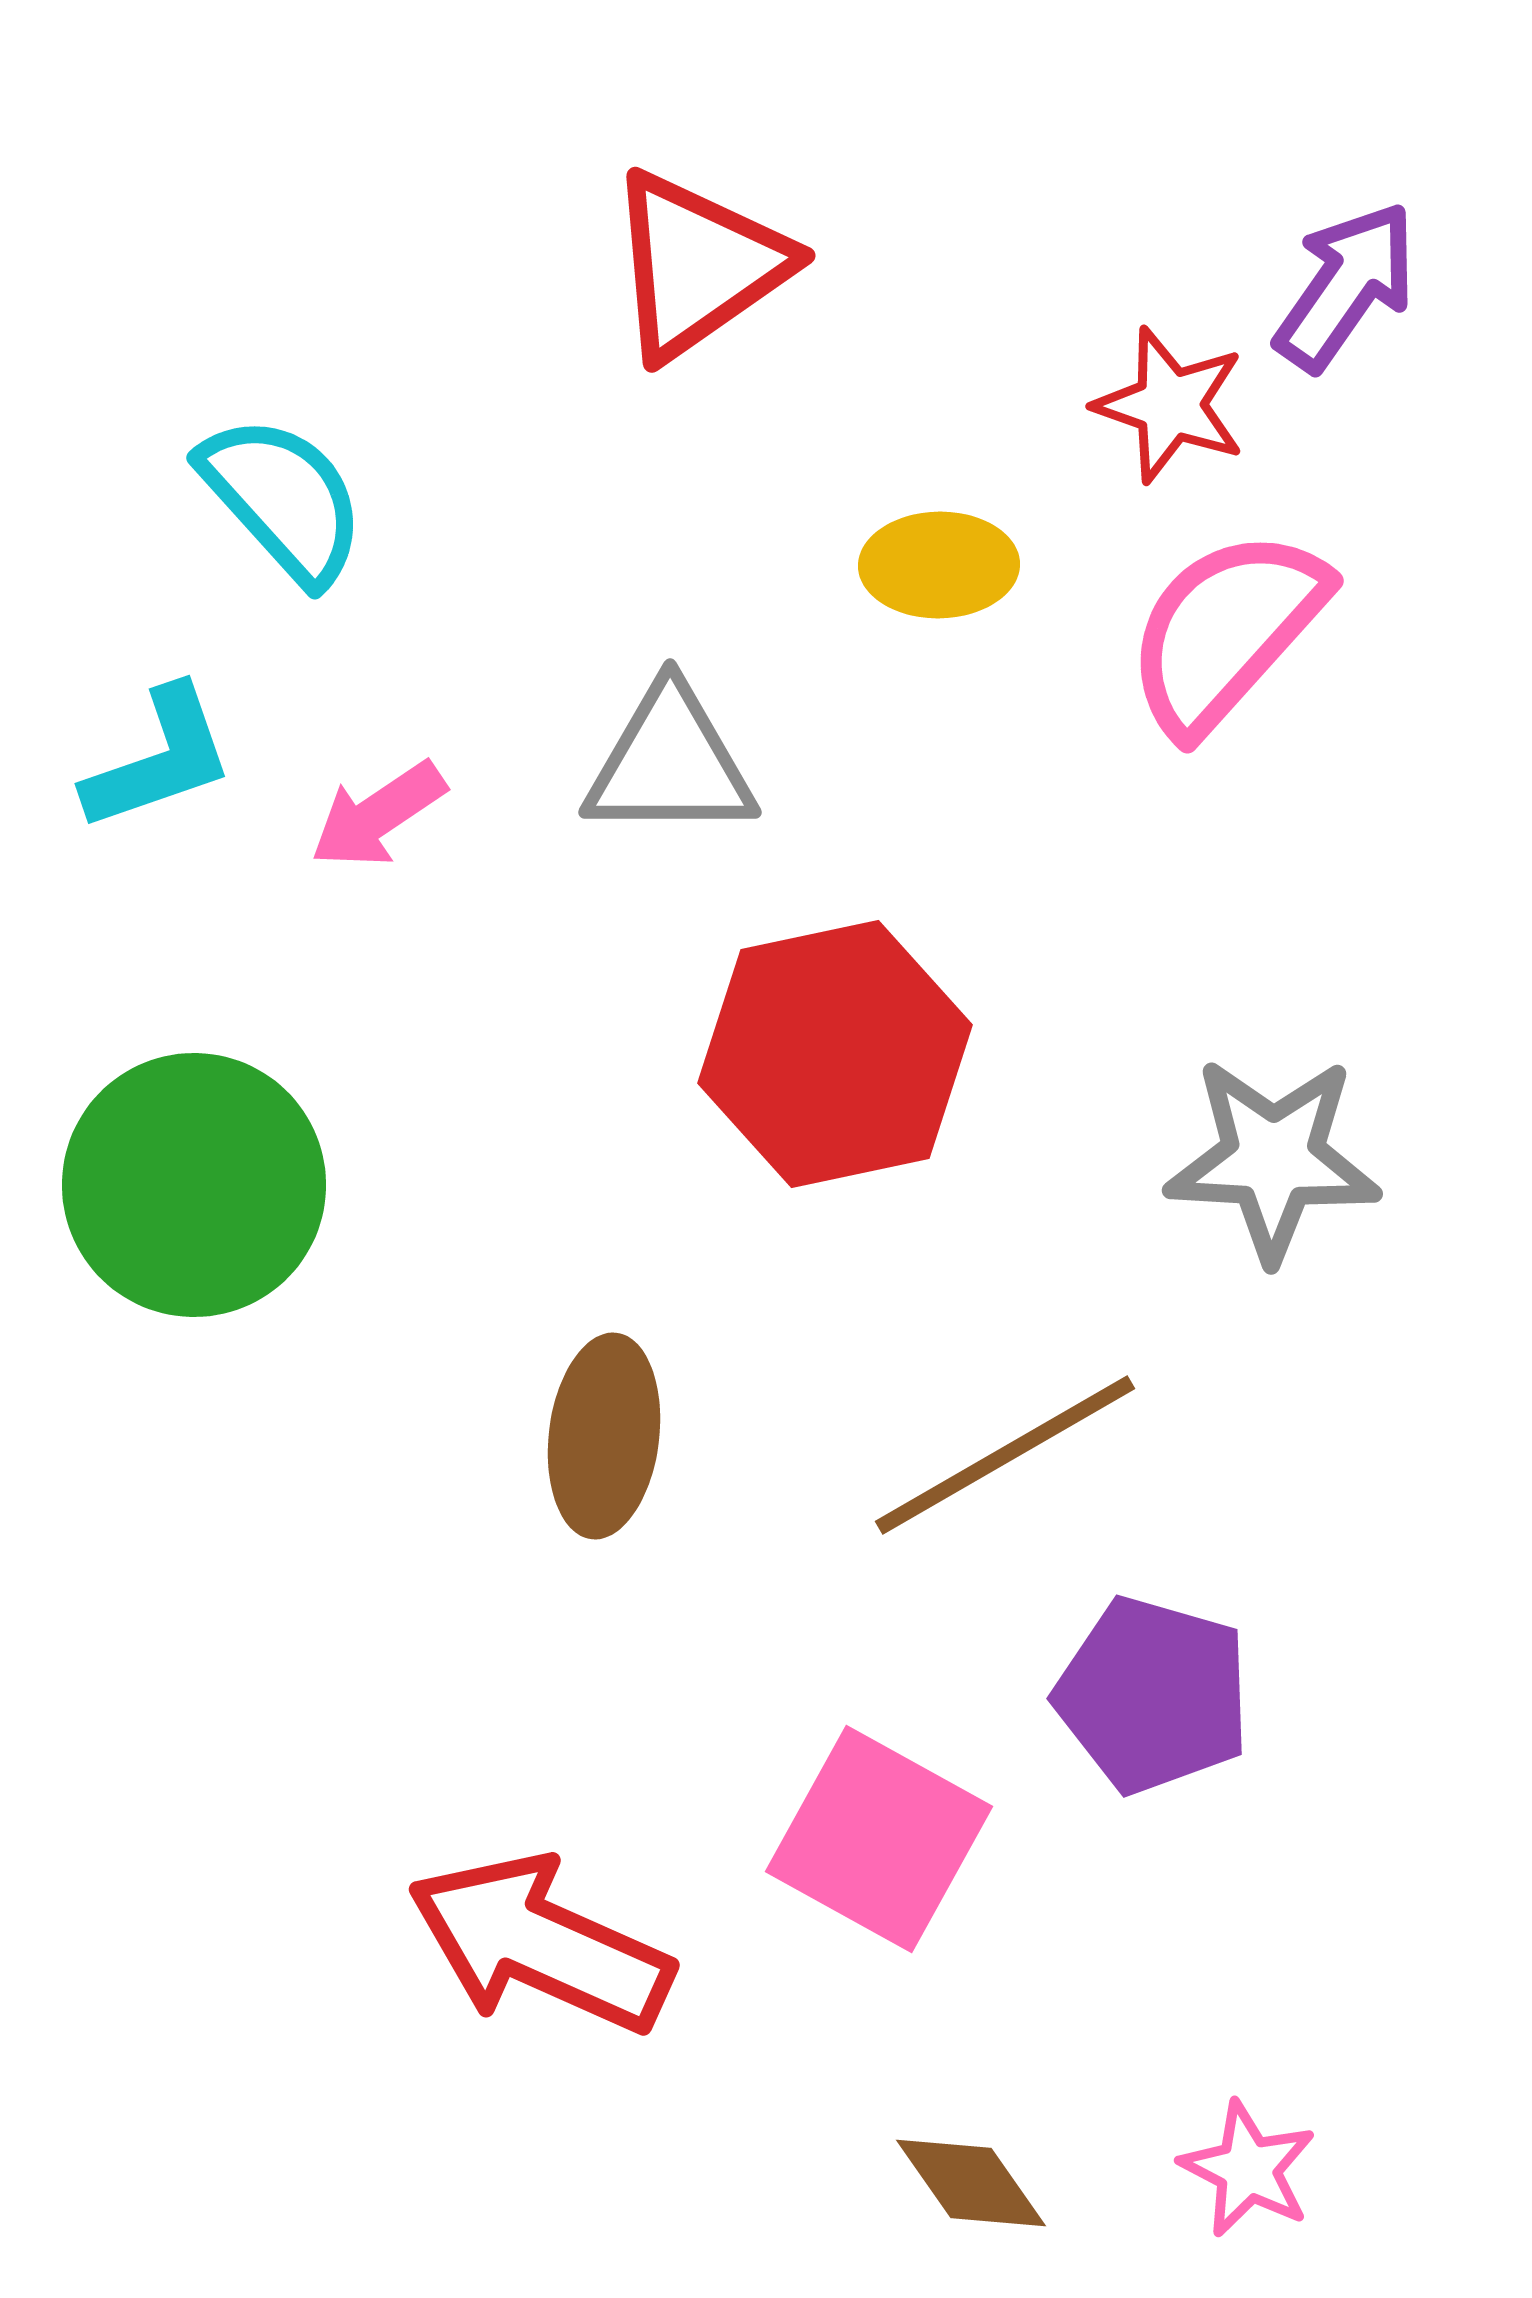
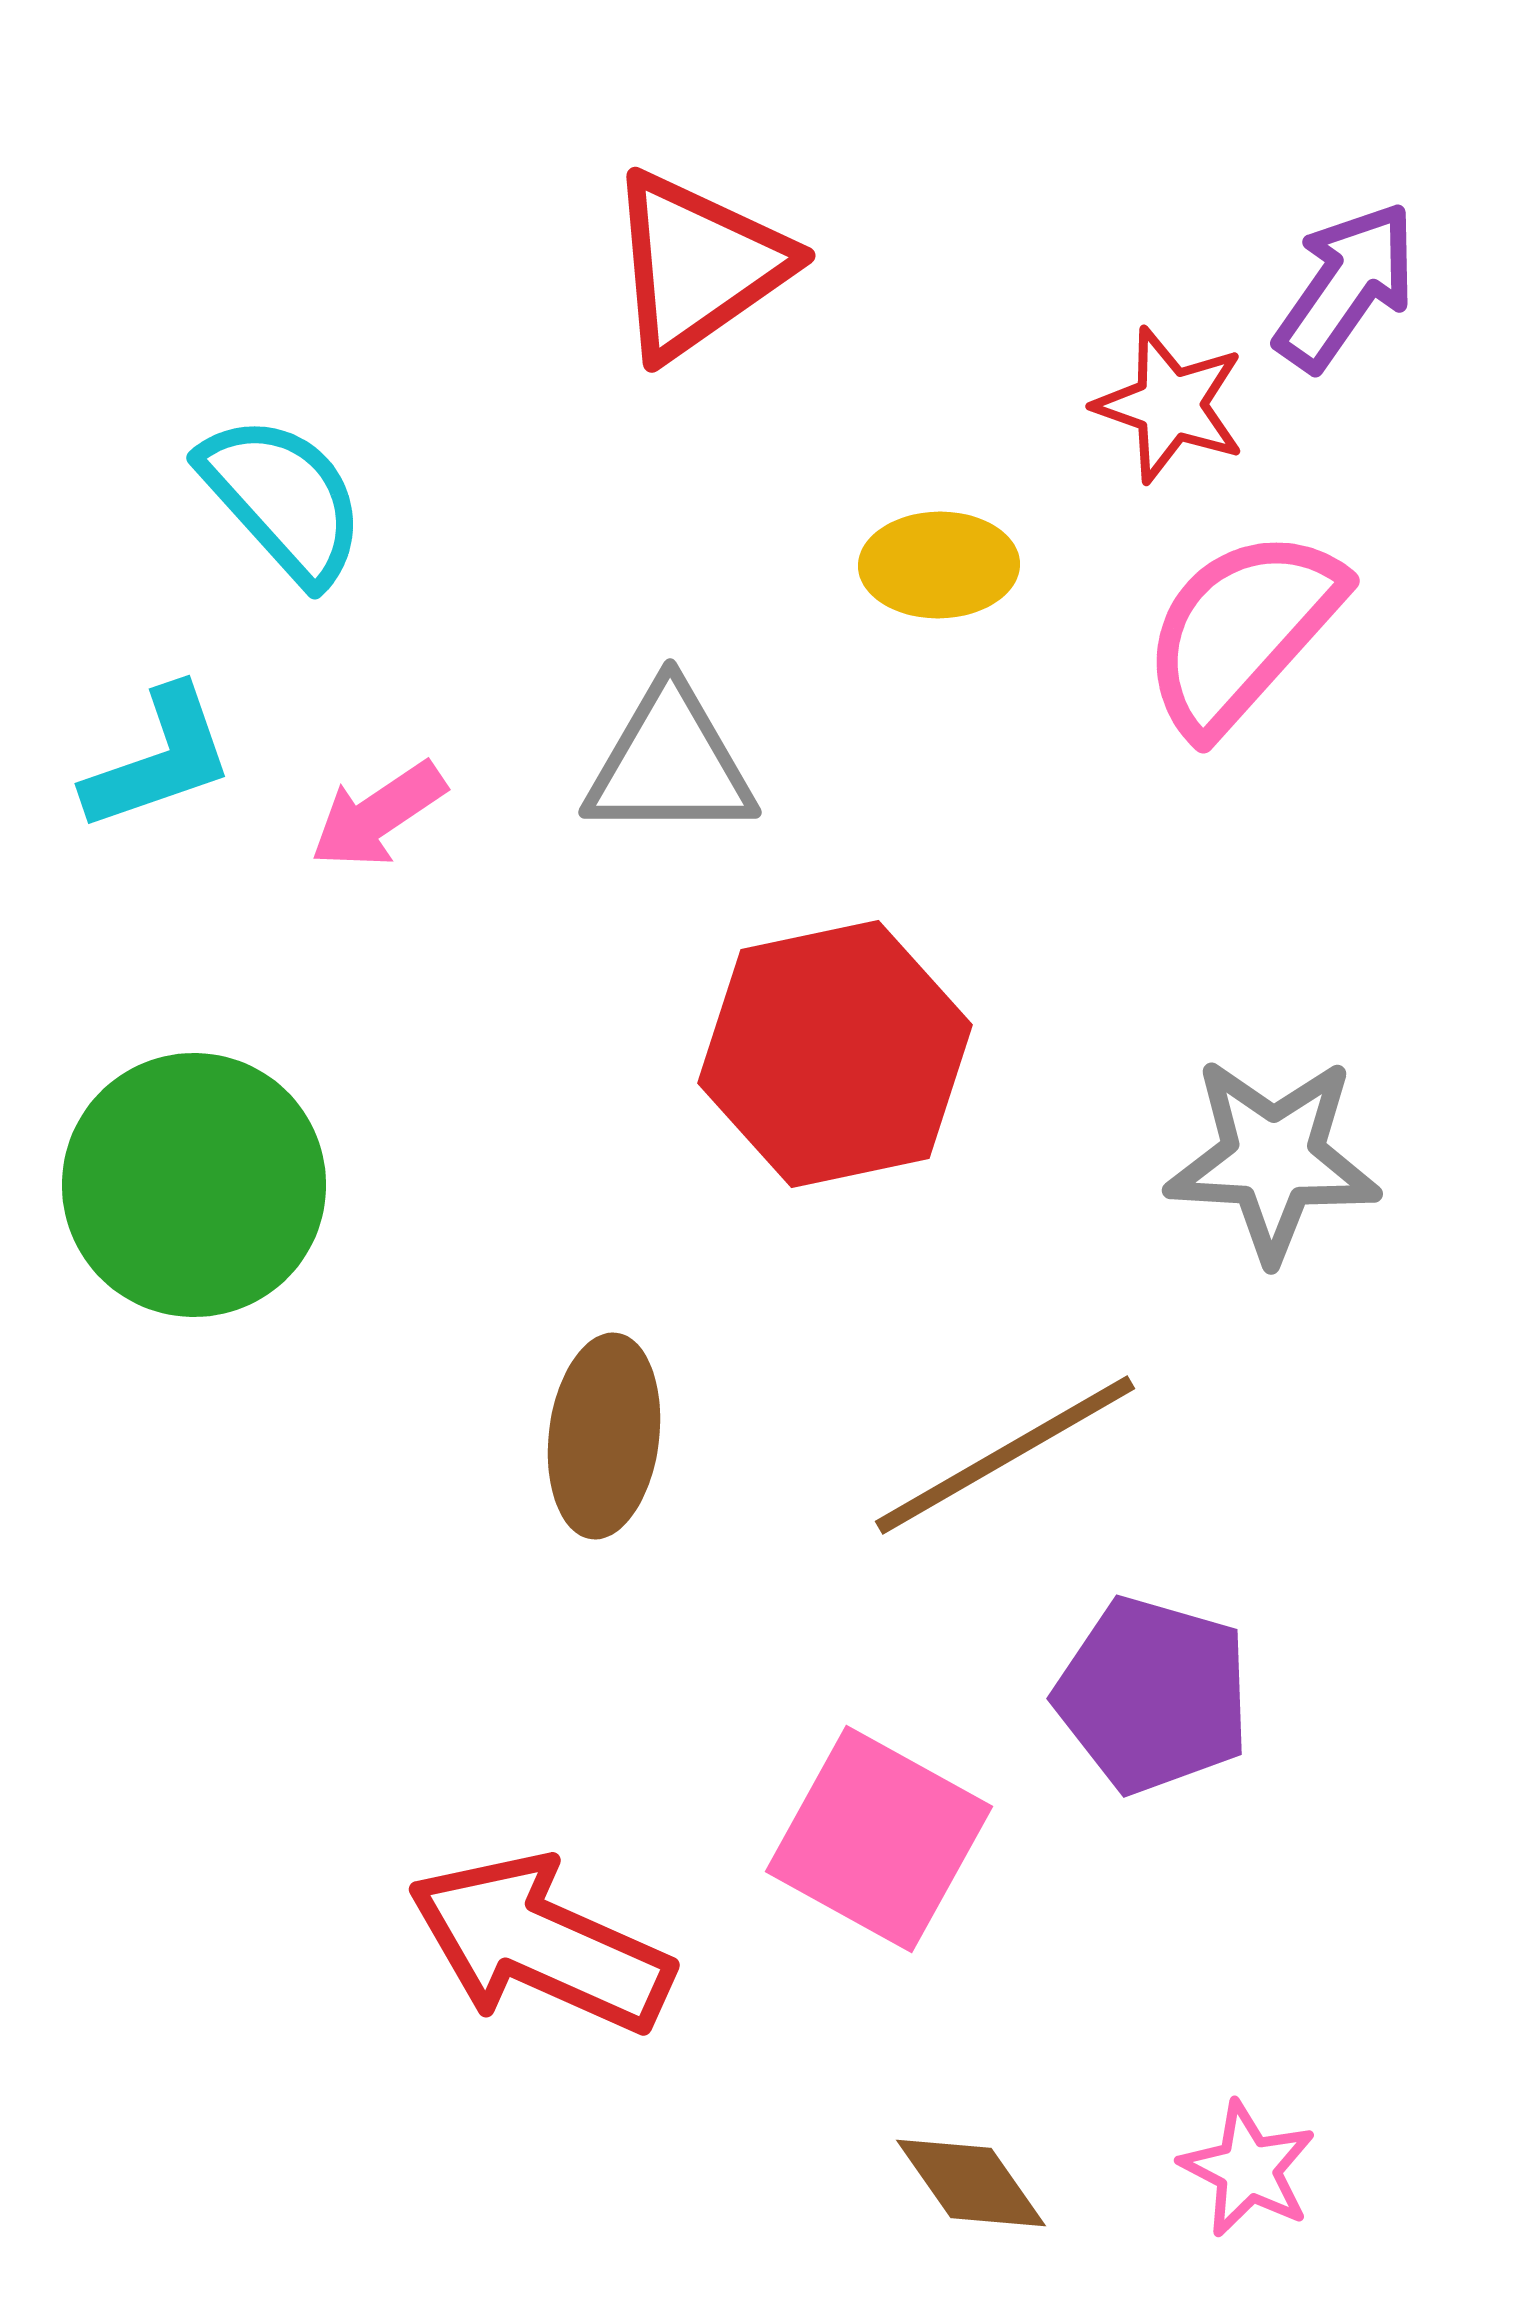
pink semicircle: moved 16 px right
